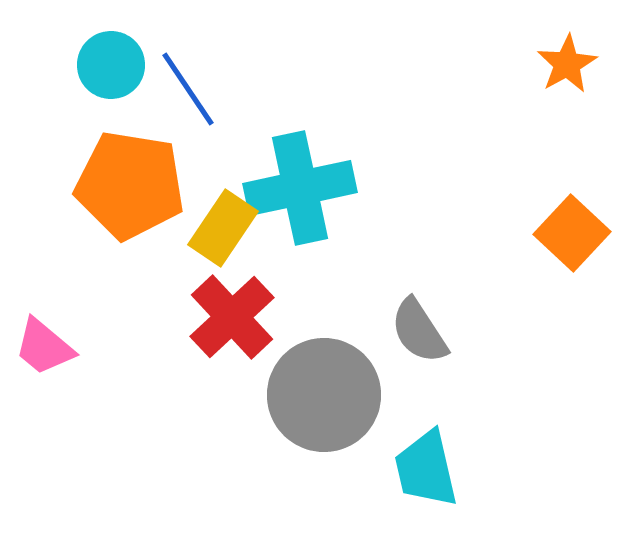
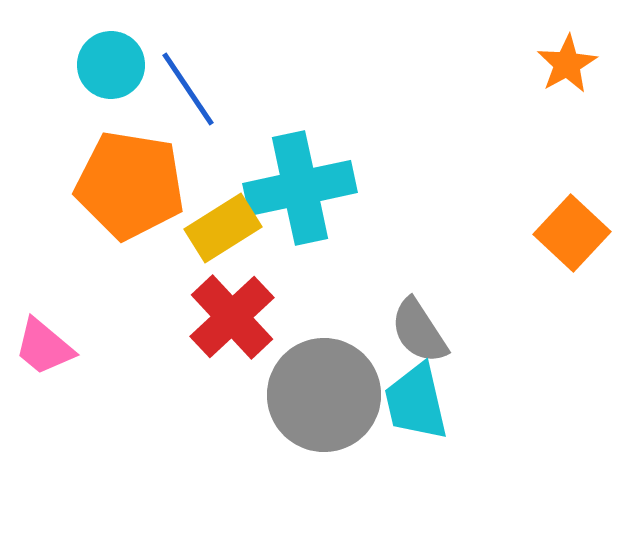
yellow rectangle: rotated 24 degrees clockwise
cyan trapezoid: moved 10 px left, 67 px up
